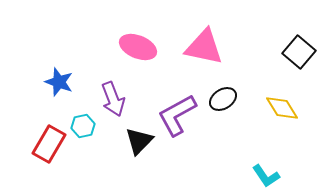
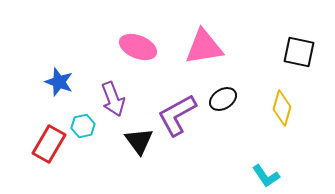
pink triangle: rotated 21 degrees counterclockwise
black square: rotated 28 degrees counterclockwise
yellow diamond: rotated 48 degrees clockwise
black triangle: rotated 20 degrees counterclockwise
